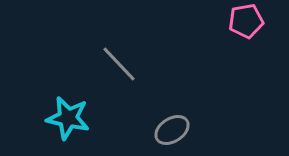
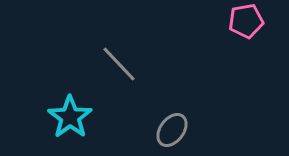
cyan star: moved 2 px right, 1 px up; rotated 24 degrees clockwise
gray ellipse: rotated 20 degrees counterclockwise
